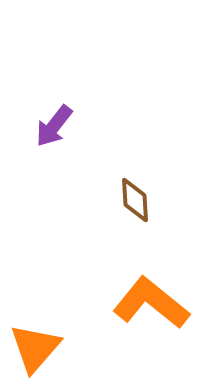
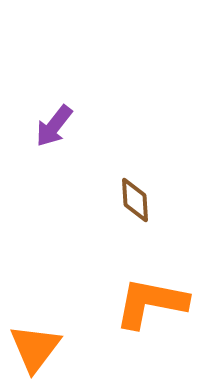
orange L-shape: rotated 28 degrees counterclockwise
orange triangle: rotated 4 degrees counterclockwise
